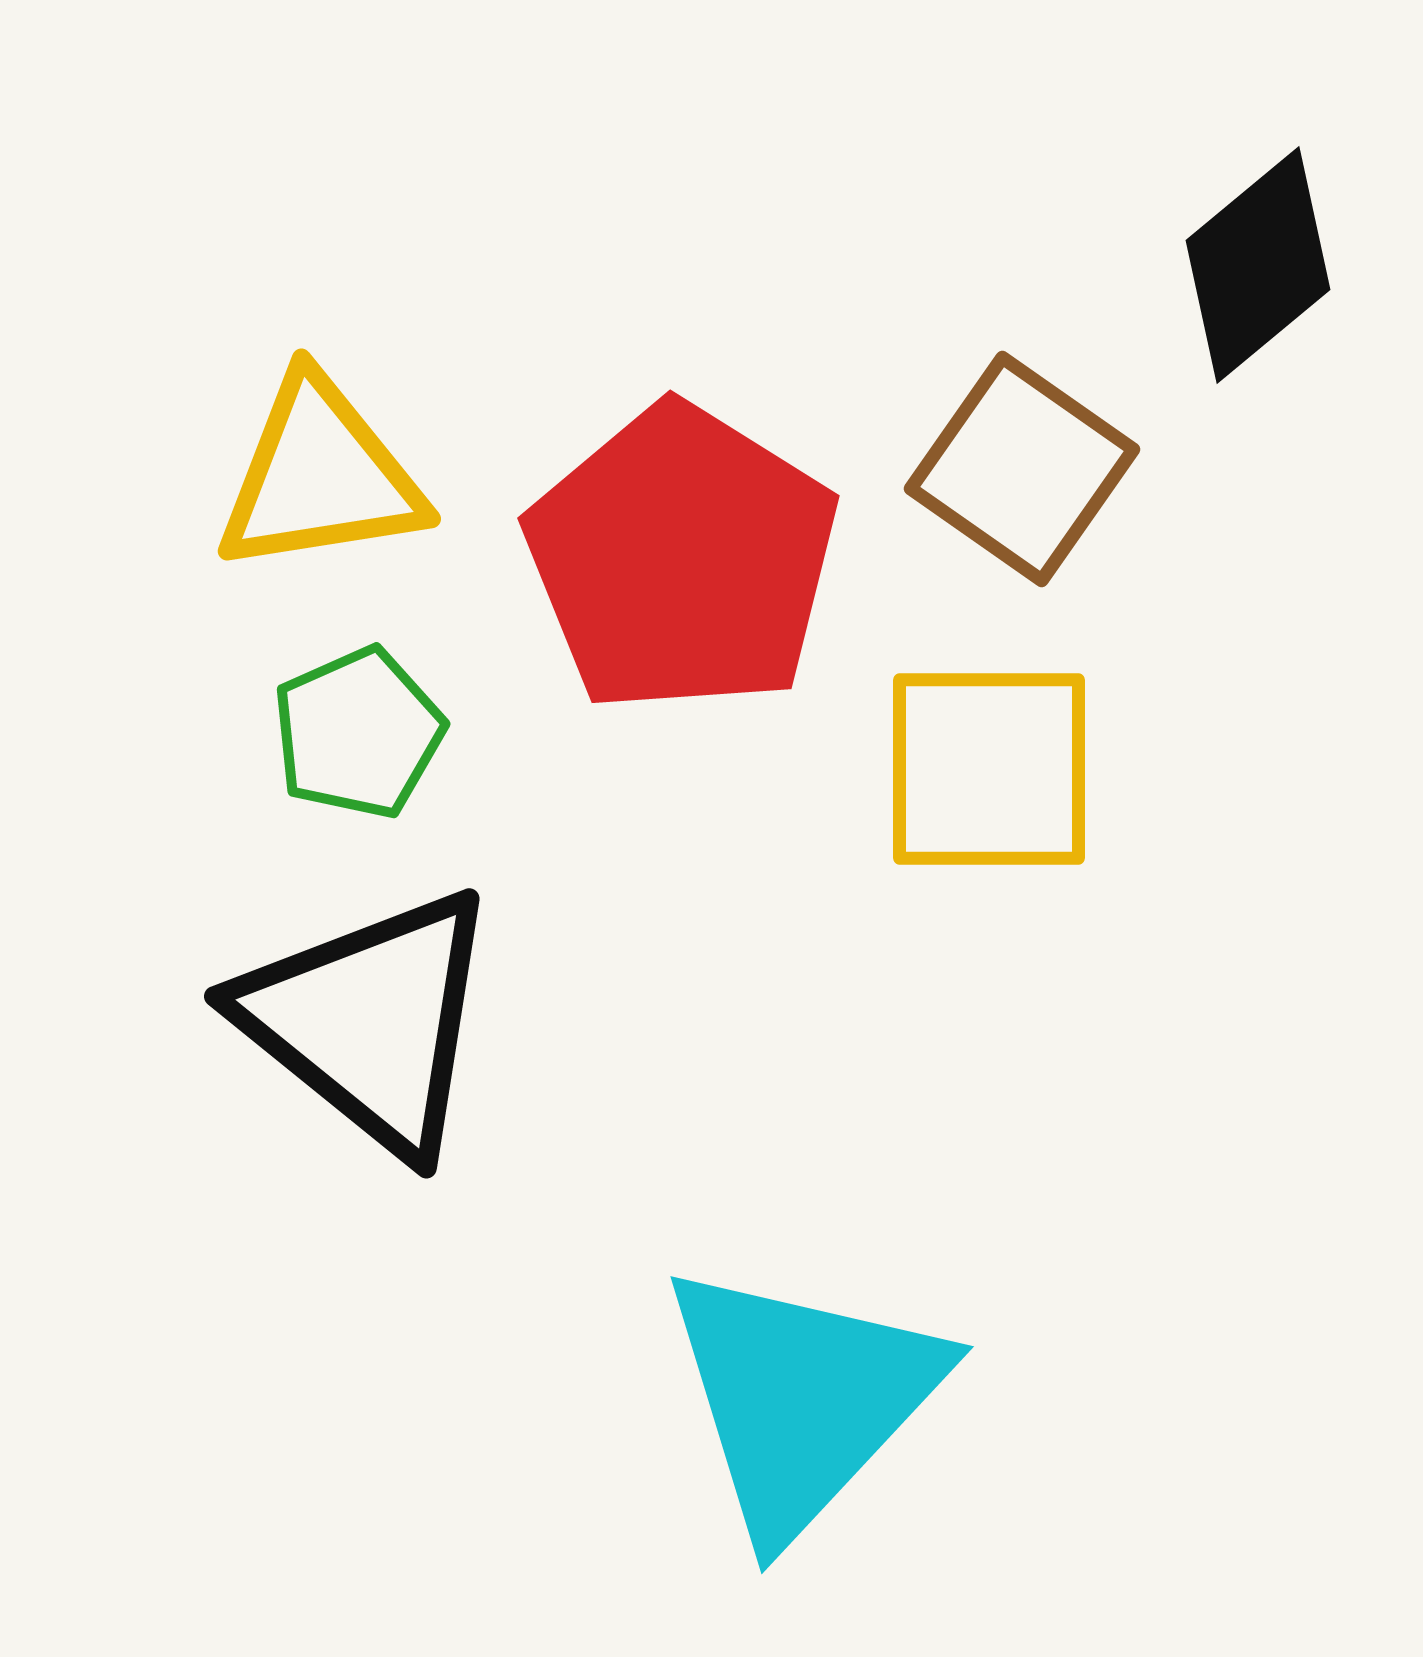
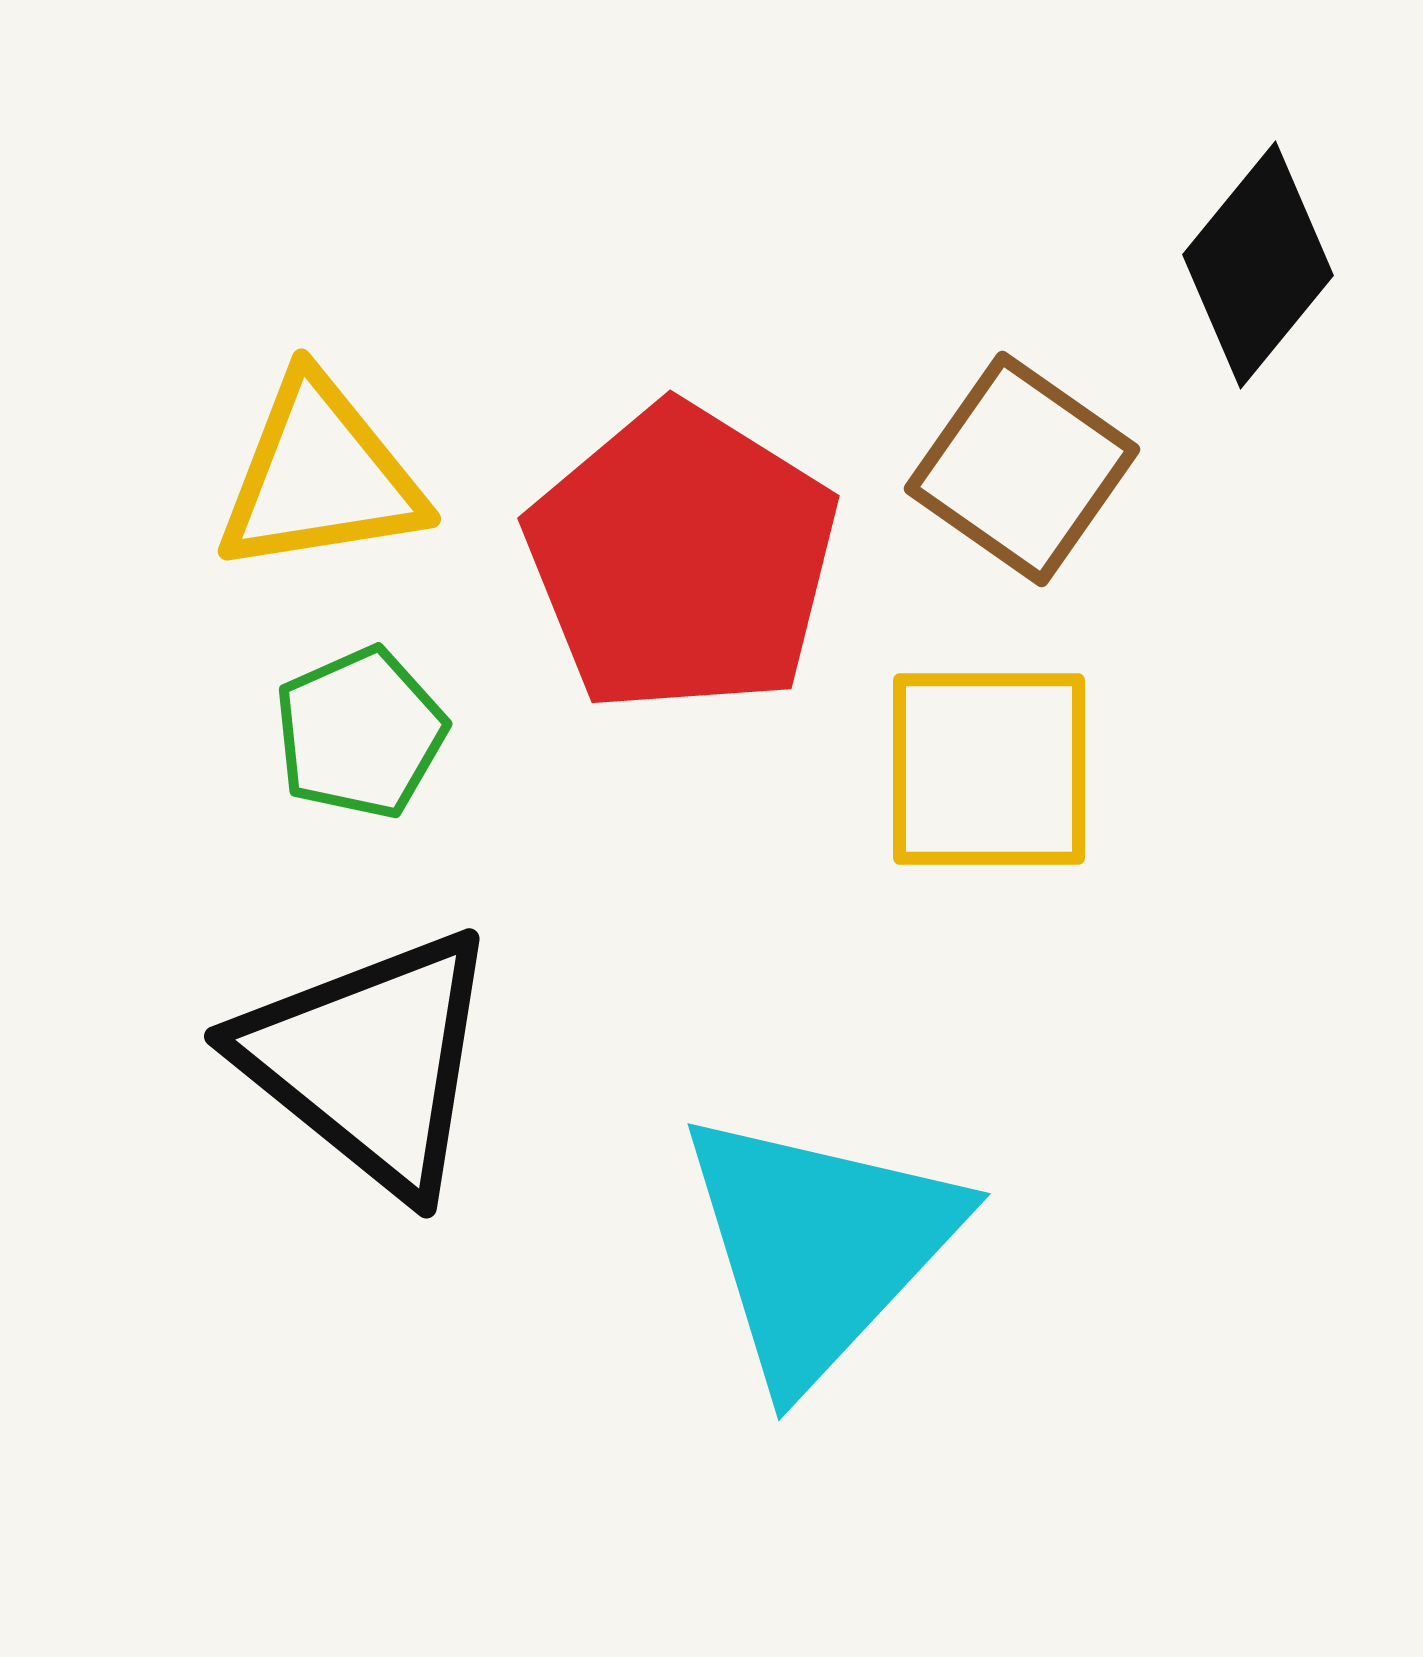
black diamond: rotated 11 degrees counterclockwise
green pentagon: moved 2 px right
black triangle: moved 40 px down
cyan triangle: moved 17 px right, 153 px up
